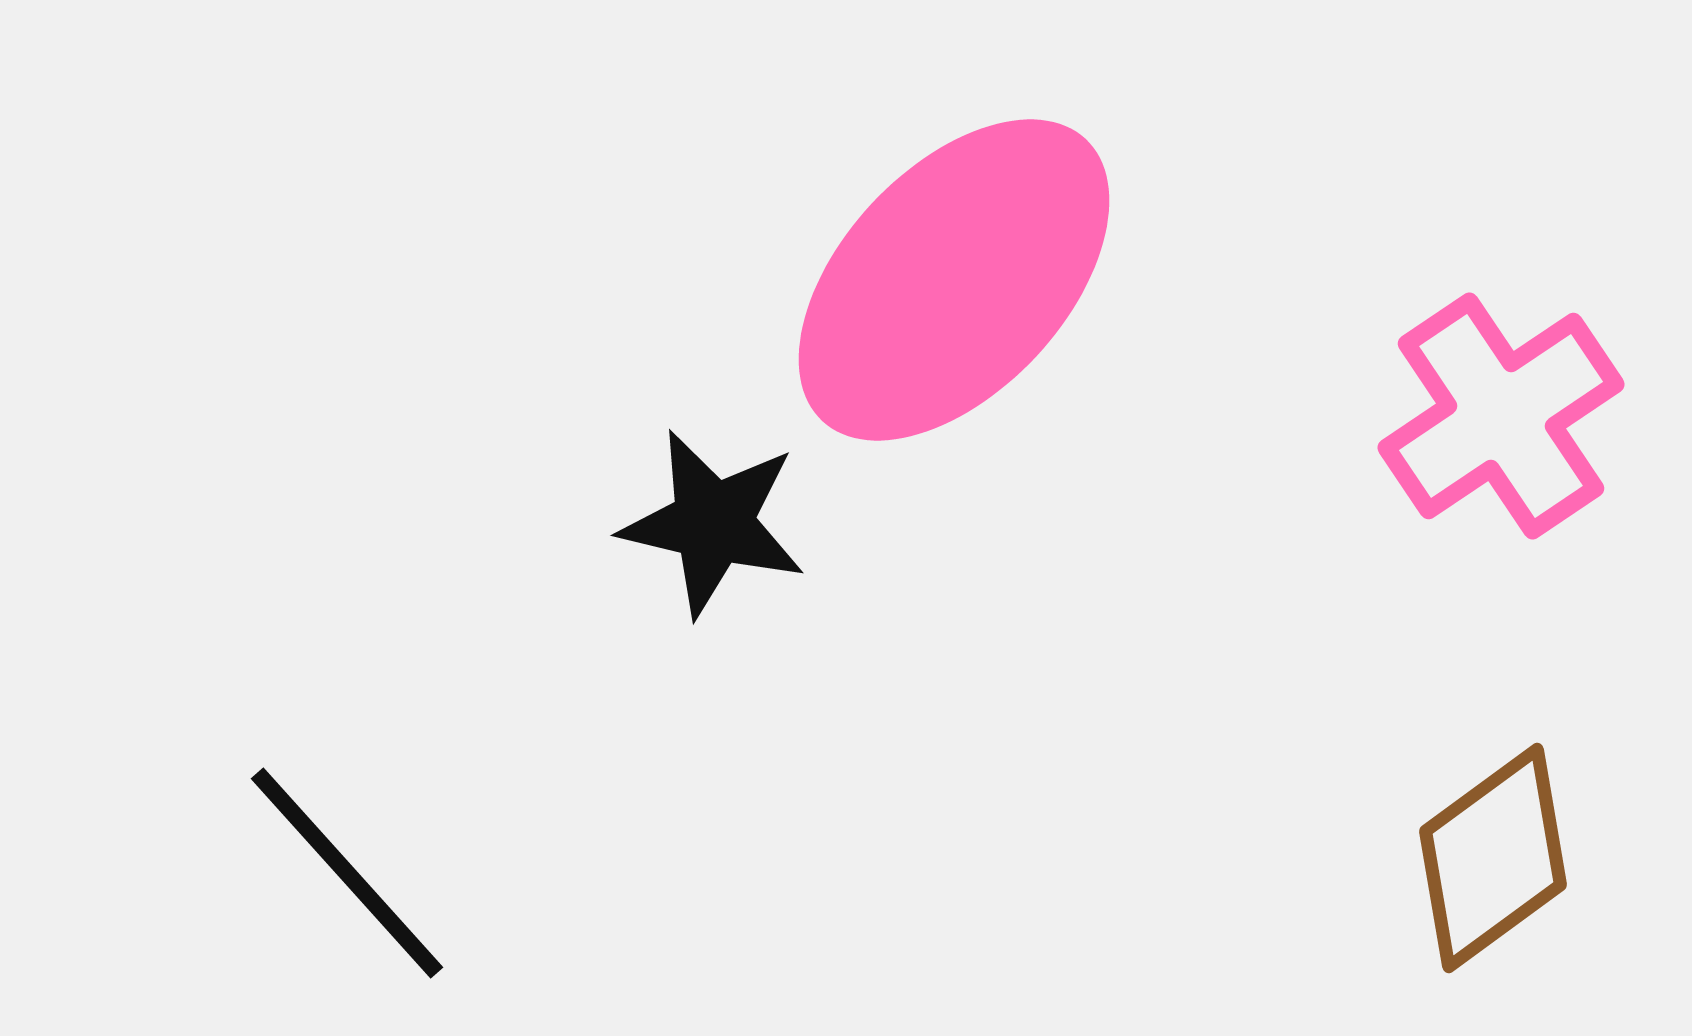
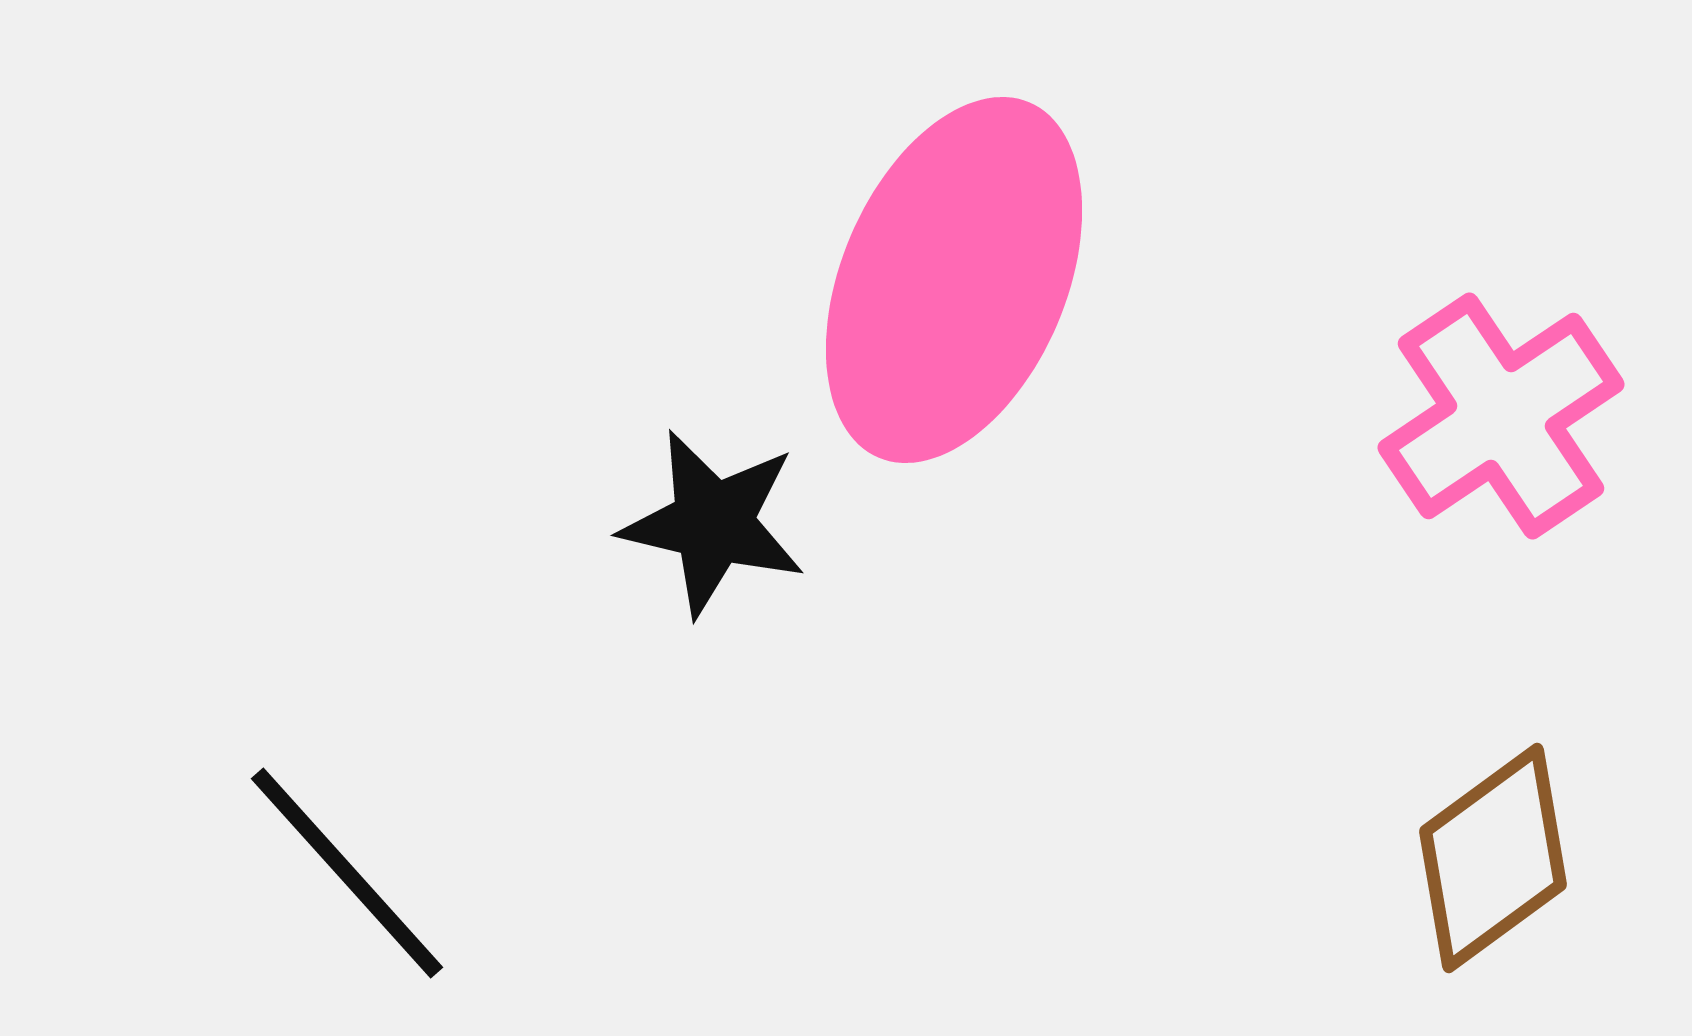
pink ellipse: rotated 20 degrees counterclockwise
